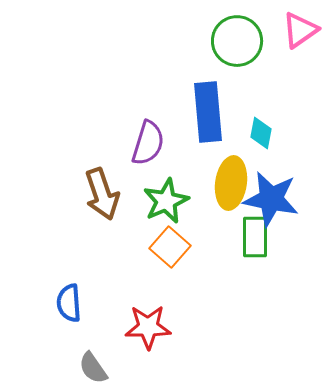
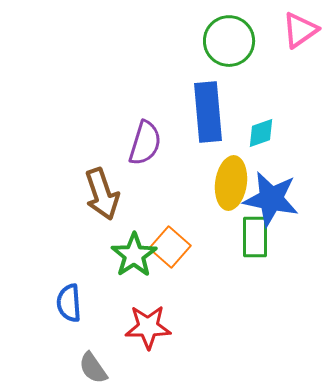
green circle: moved 8 px left
cyan diamond: rotated 60 degrees clockwise
purple semicircle: moved 3 px left
green star: moved 32 px left, 54 px down; rotated 9 degrees counterclockwise
